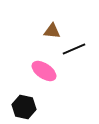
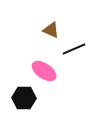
brown triangle: moved 1 px left, 1 px up; rotated 18 degrees clockwise
black hexagon: moved 9 px up; rotated 10 degrees counterclockwise
